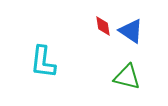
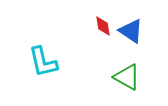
cyan L-shape: rotated 20 degrees counterclockwise
green triangle: rotated 16 degrees clockwise
